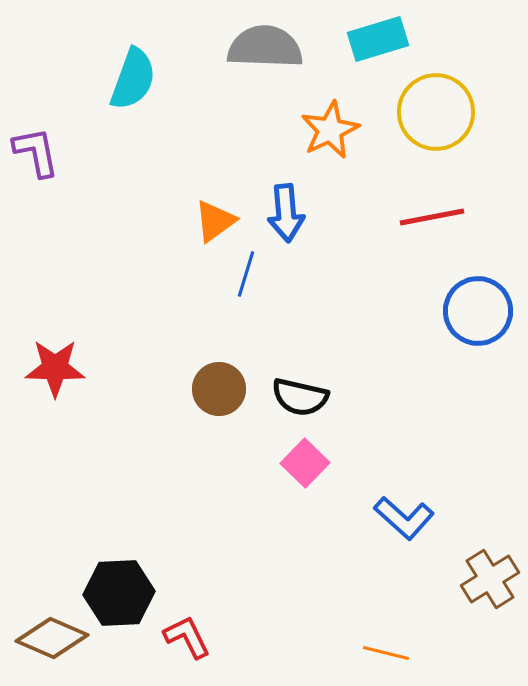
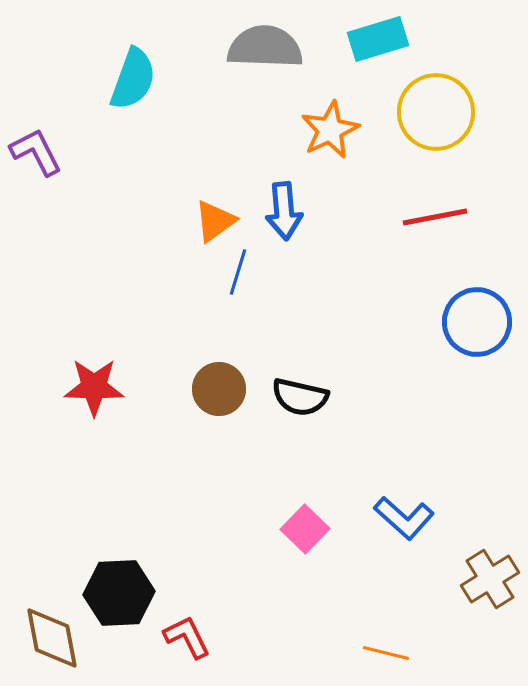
purple L-shape: rotated 16 degrees counterclockwise
blue arrow: moved 2 px left, 2 px up
red line: moved 3 px right
blue line: moved 8 px left, 2 px up
blue circle: moved 1 px left, 11 px down
red star: moved 39 px right, 19 px down
pink square: moved 66 px down
brown diamond: rotated 56 degrees clockwise
